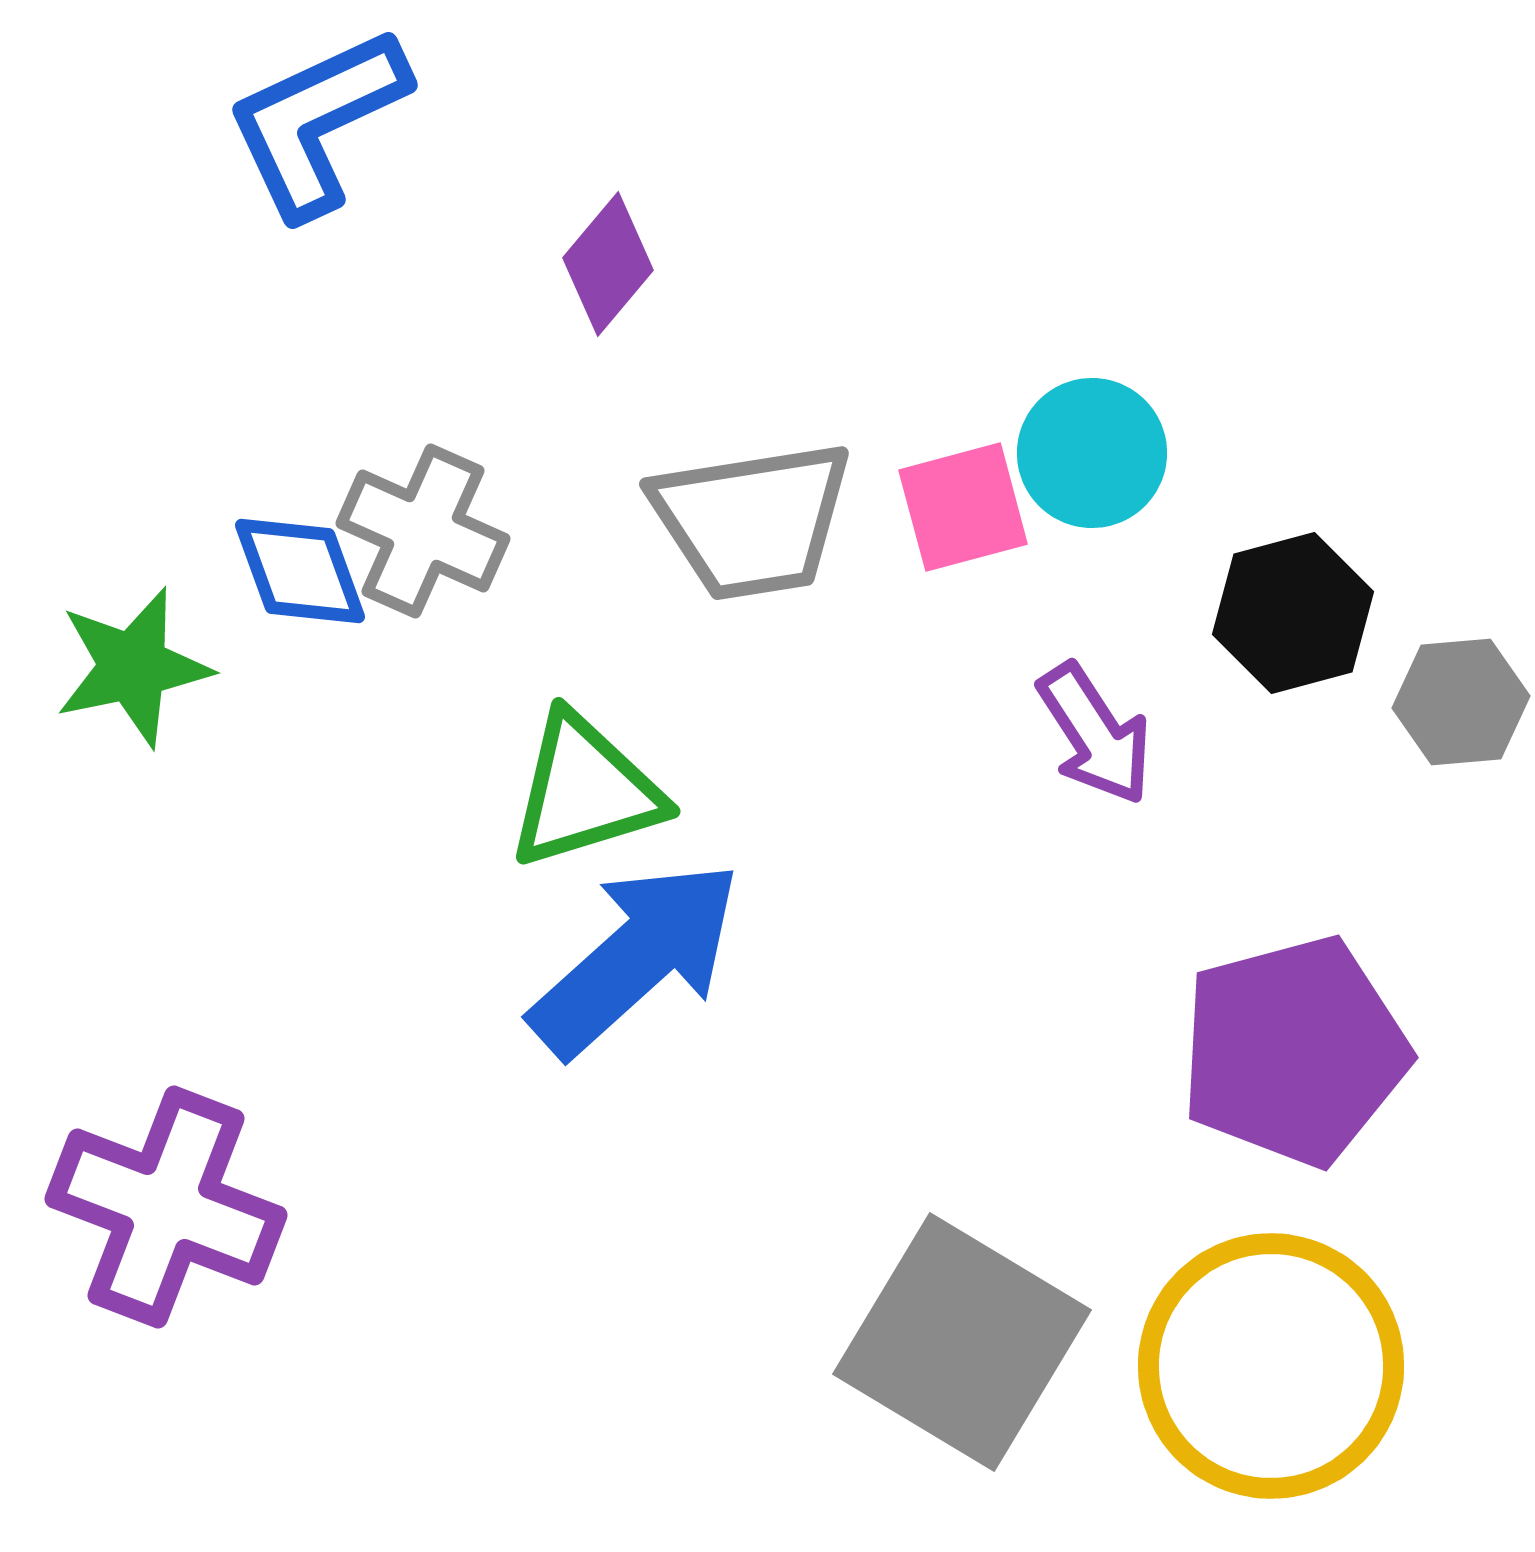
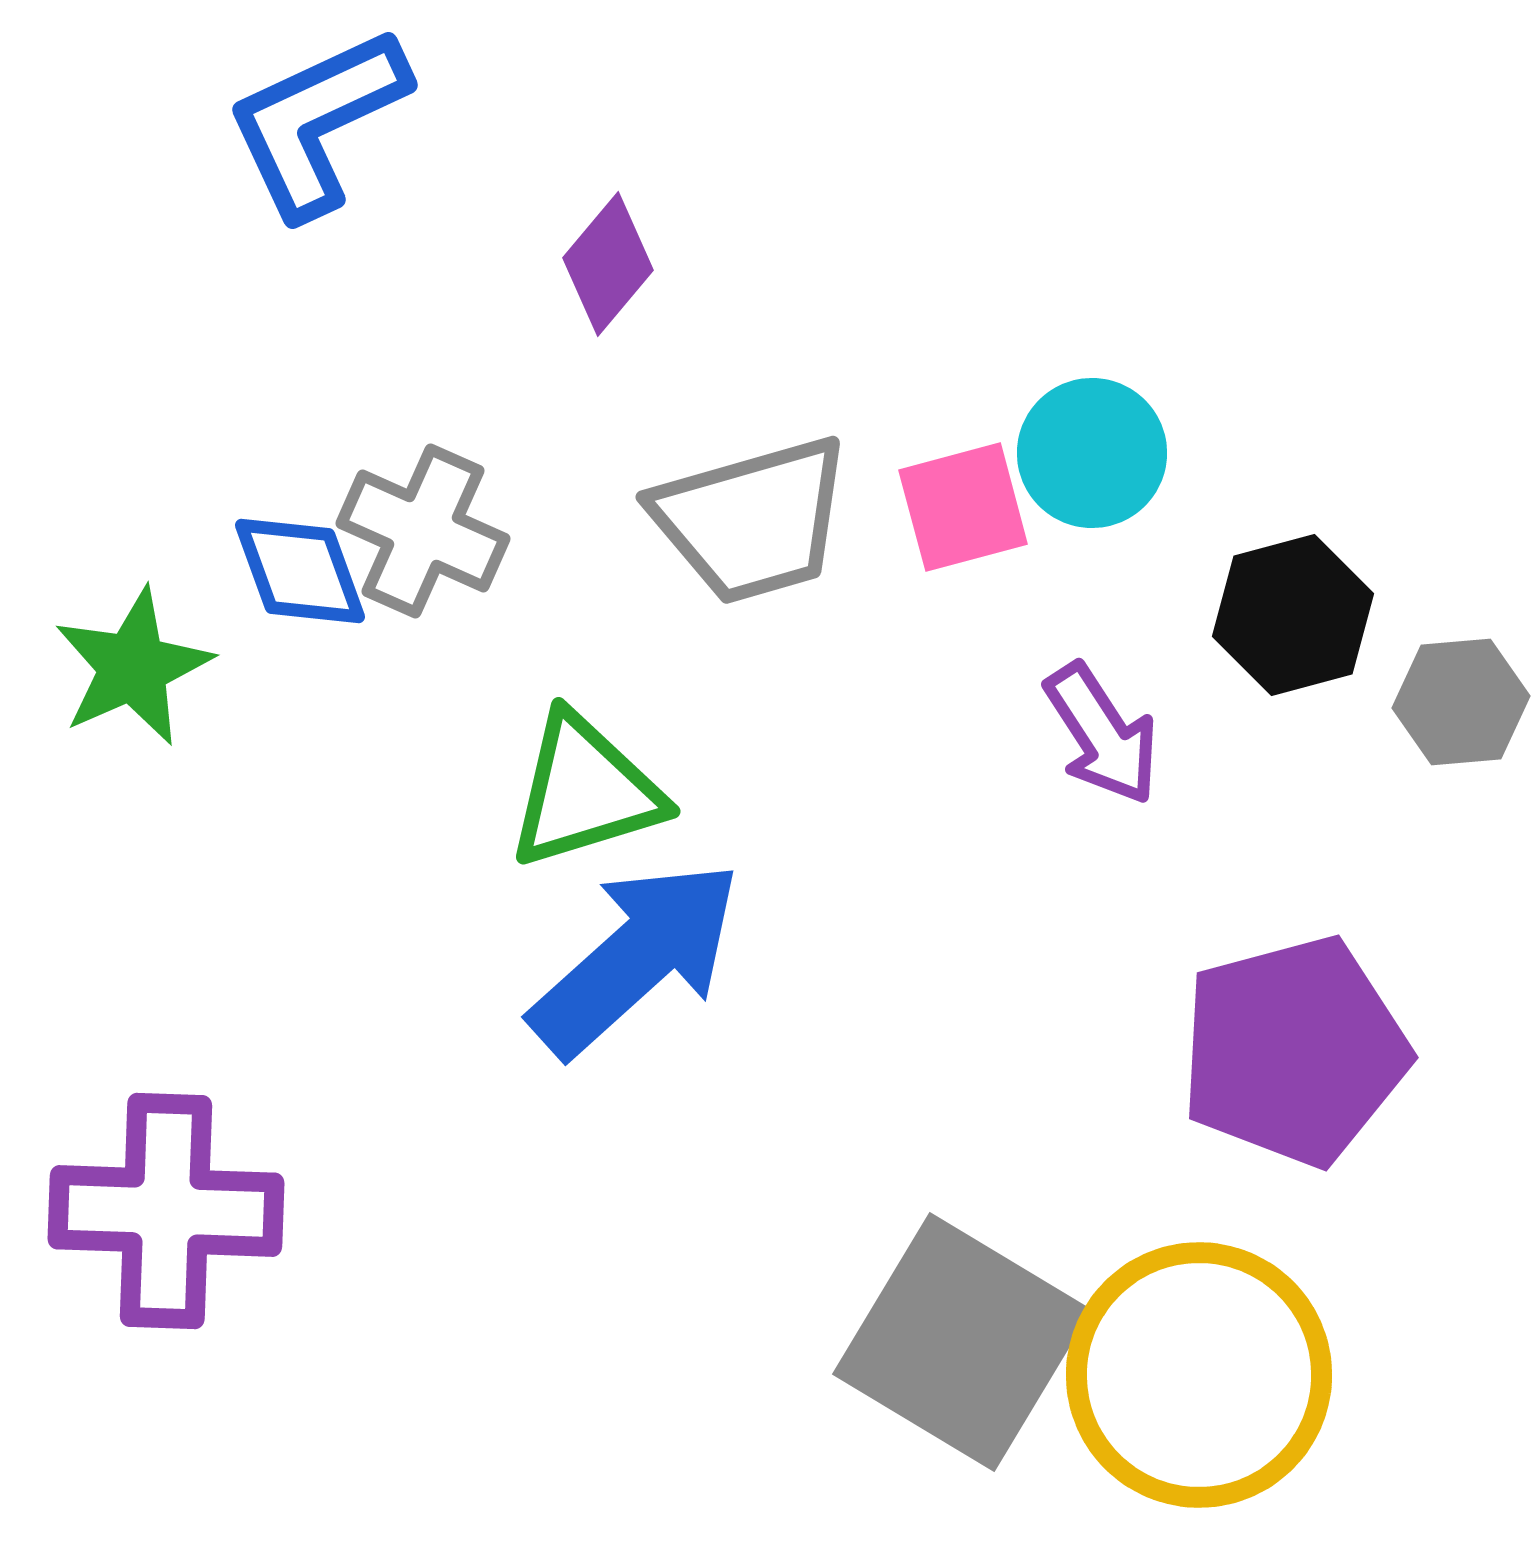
gray trapezoid: rotated 7 degrees counterclockwise
black hexagon: moved 2 px down
green star: rotated 12 degrees counterclockwise
purple arrow: moved 7 px right
purple cross: moved 4 px down; rotated 19 degrees counterclockwise
yellow circle: moved 72 px left, 9 px down
